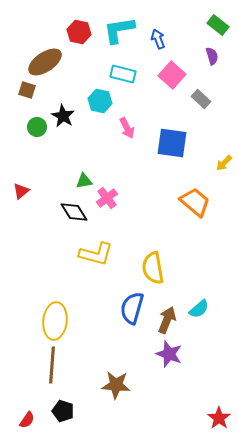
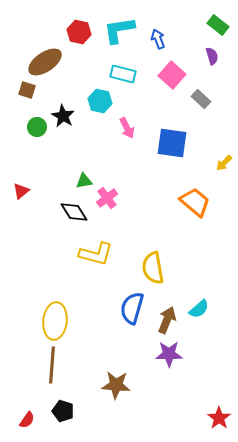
purple star: rotated 20 degrees counterclockwise
